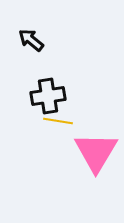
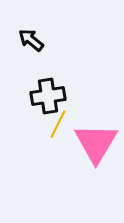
yellow line: moved 3 px down; rotated 72 degrees counterclockwise
pink triangle: moved 9 px up
